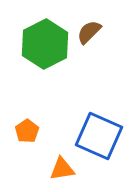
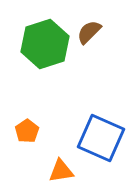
green hexagon: rotated 9 degrees clockwise
blue square: moved 2 px right, 2 px down
orange triangle: moved 1 px left, 2 px down
